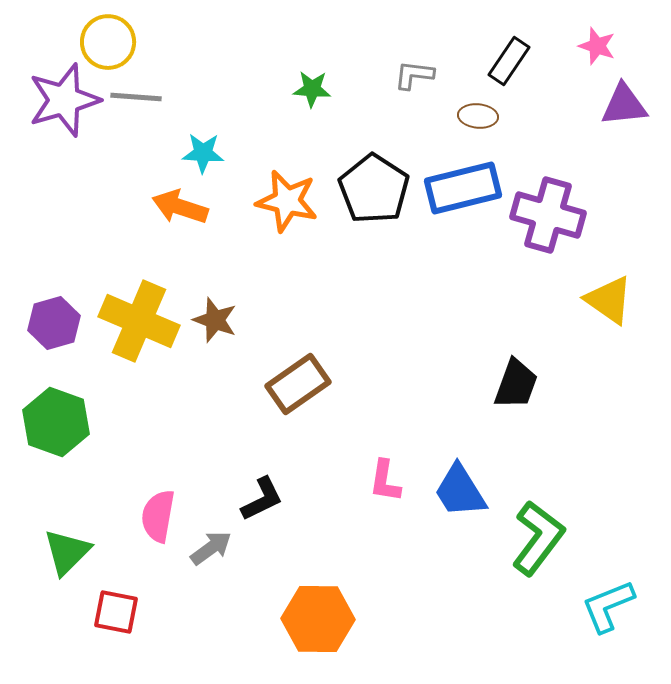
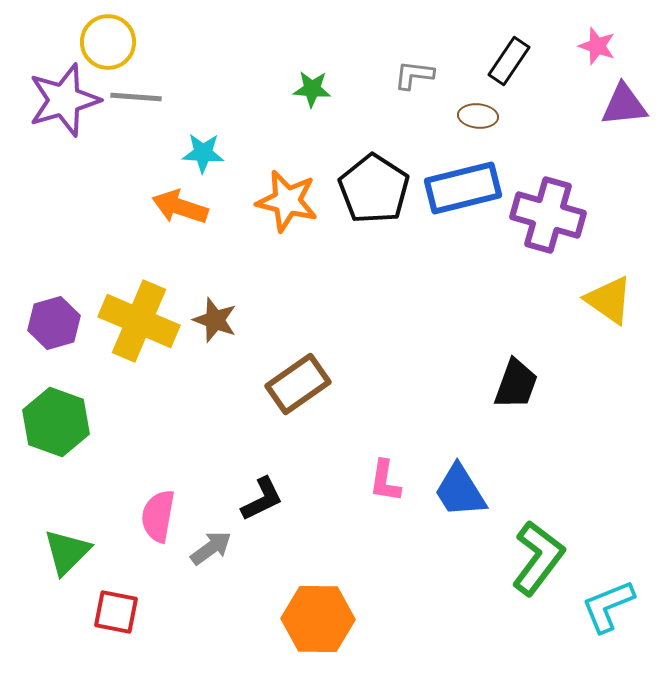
green L-shape: moved 20 px down
